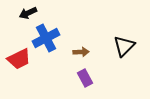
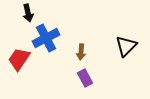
black arrow: rotated 78 degrees counterclockwise
black triangle: moved 2 px right
brown arrow: rotated 98 degrees clockwise
red trapezoid: rotated 150 degrees clockwise
